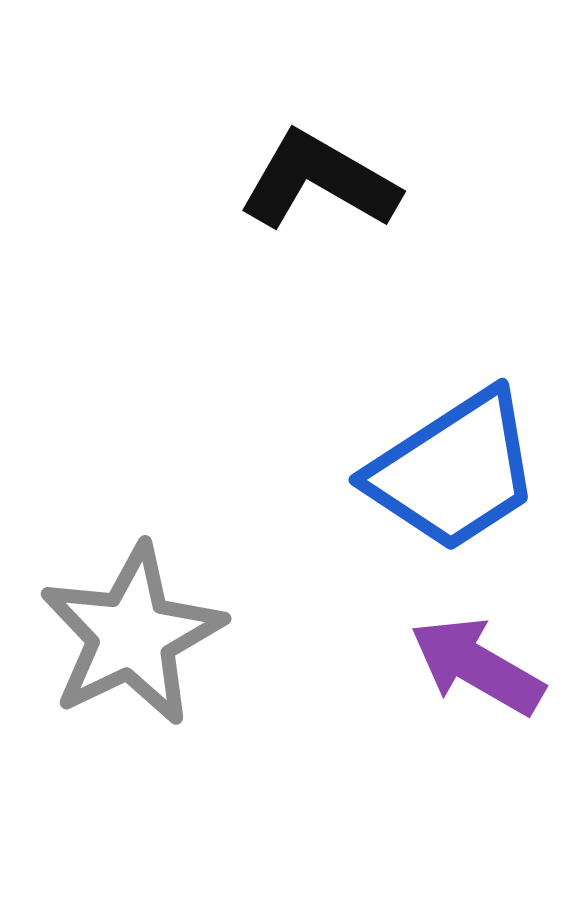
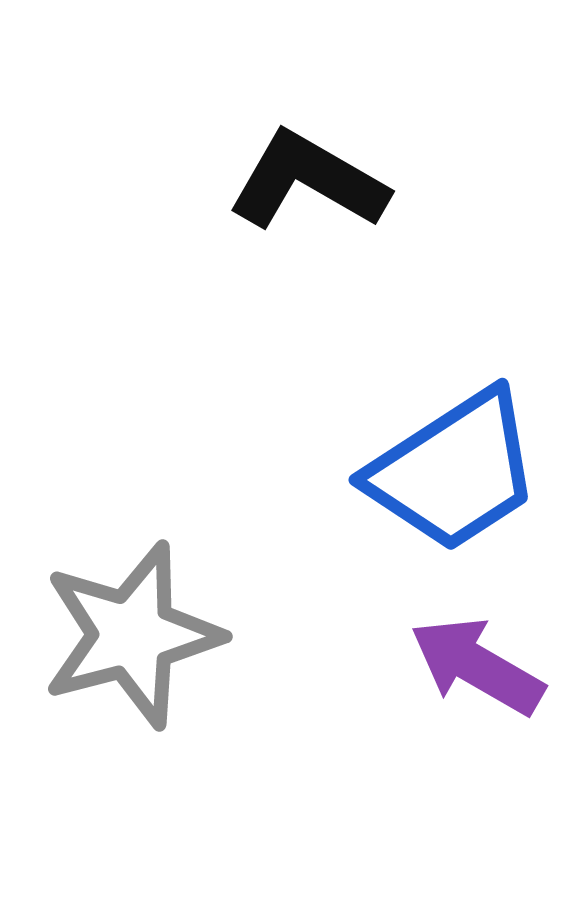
black L-shape: moved 11 px left
gray star: rotated 11 degrees clockwise
